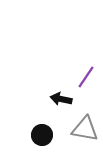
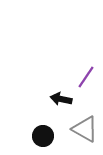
gray triangle: rotated 20 degrees clockwise
black circle: moved 1 px right, 1 px down
